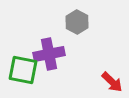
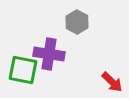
purple cross: rotated 20 degrees clockwise
